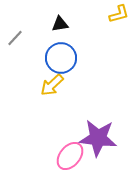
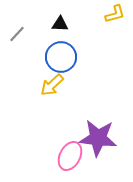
yellow L-shape: moved 4 px left
black triangle: rotated 12 degrees clockwise
gray line: moved 2 px right, 4 px up
blue circle: moved 1 px up
pink ellipse: rotated 12 degrees counterclockwise
